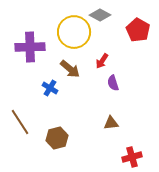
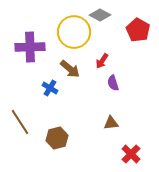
red cross: moved 1 px left, 3 px up; rotated 30 degrees counterclockwise
